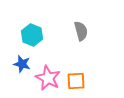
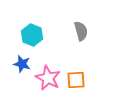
orange square: moved 1 px up
